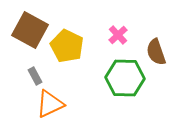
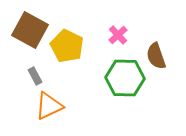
brown semicircle: moved 4 px down
orange triangle: moved 1 px left, 2 px down
